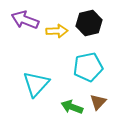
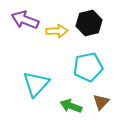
brown triangle: moved 3 px right
green arrow: moved 1 px left, 1 px up
